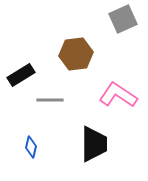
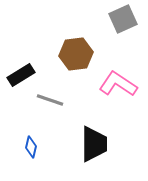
pink L-shape: moved 11 px up
gray line: rotated 20 degrees clockwise
